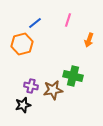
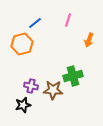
green cross: rotated 30 degrees counterclockwise
brown star: rotated 12 degrees clockwise
